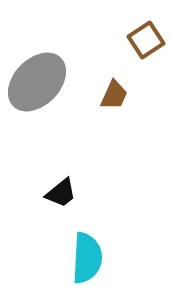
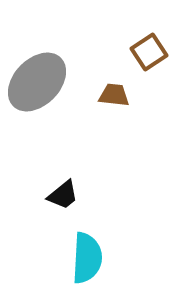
brown square: moved 3 px right, 12 px down
brown trapezoid: rotated 108 degrees counterclockwise
black trapezoid: moved 2 px right, 2 px down
